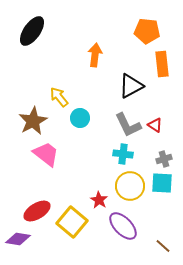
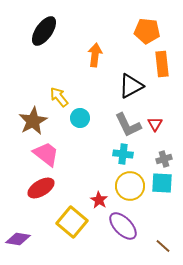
black ellipse: moved 12 px right
red triangle: moved 1 px up; rotated 28 degrees clockwise
red ellipse: moved 4 px right, 23 px up
